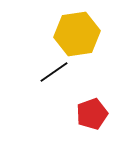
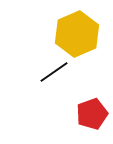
yellow hexagon: rotated 15 degrees counterclockwise
